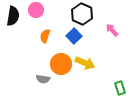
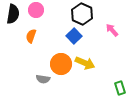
black semicircle: moved 2 px up
orange semicircle: moved 14 px left
